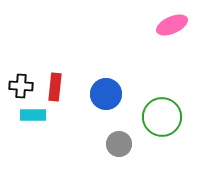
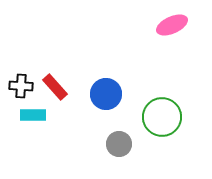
red rectangle: rotated 48 degrees counterclockwise
